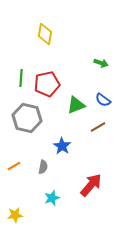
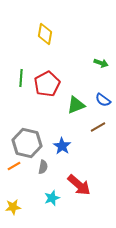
red pentagon: rotated 15 degrees counterclockwise
gray hexagon: moved 25 px down
red arrow: moved 12 px left; rotated 90 degrees clockwise
yellow star: moved 2 px left, 8 px up
